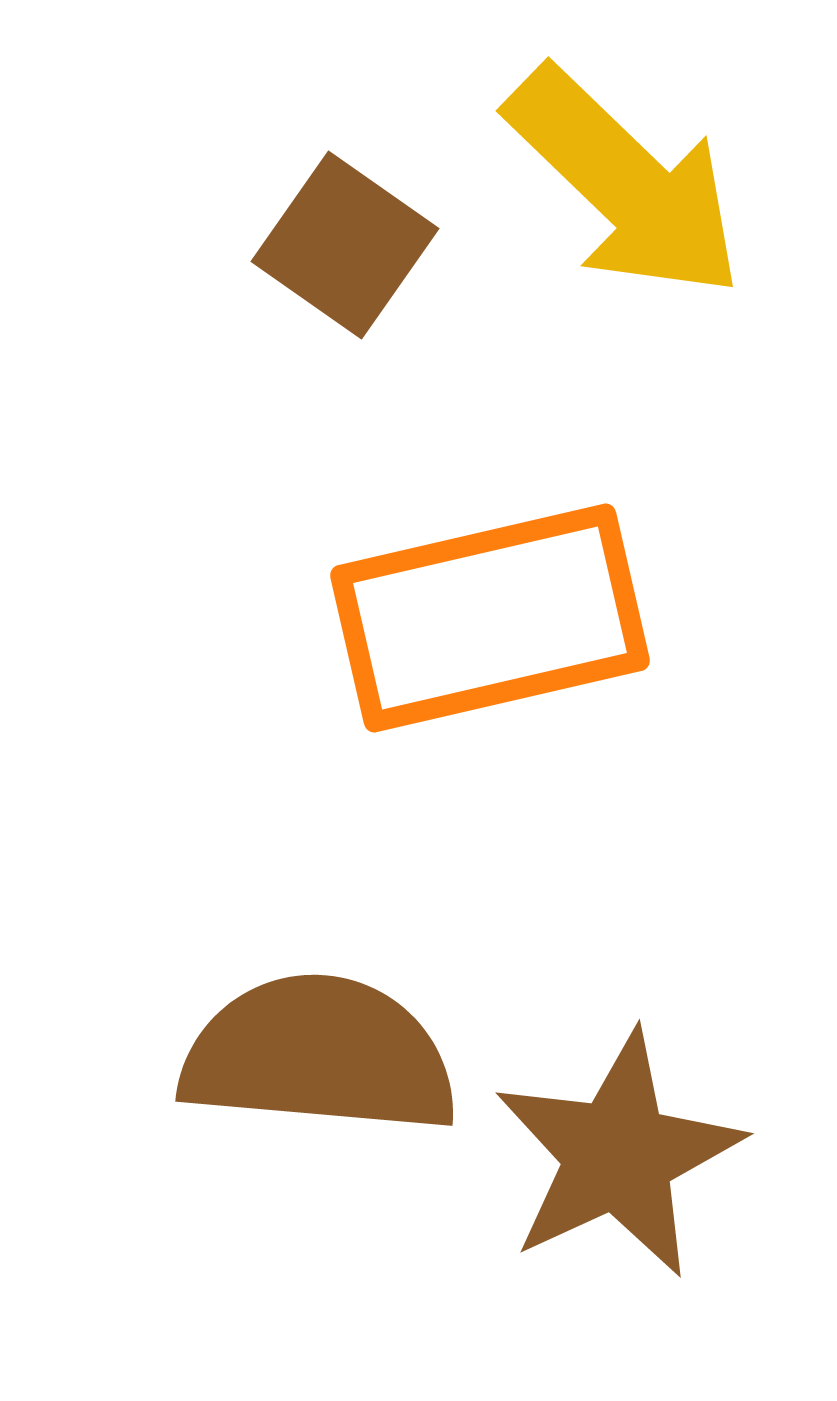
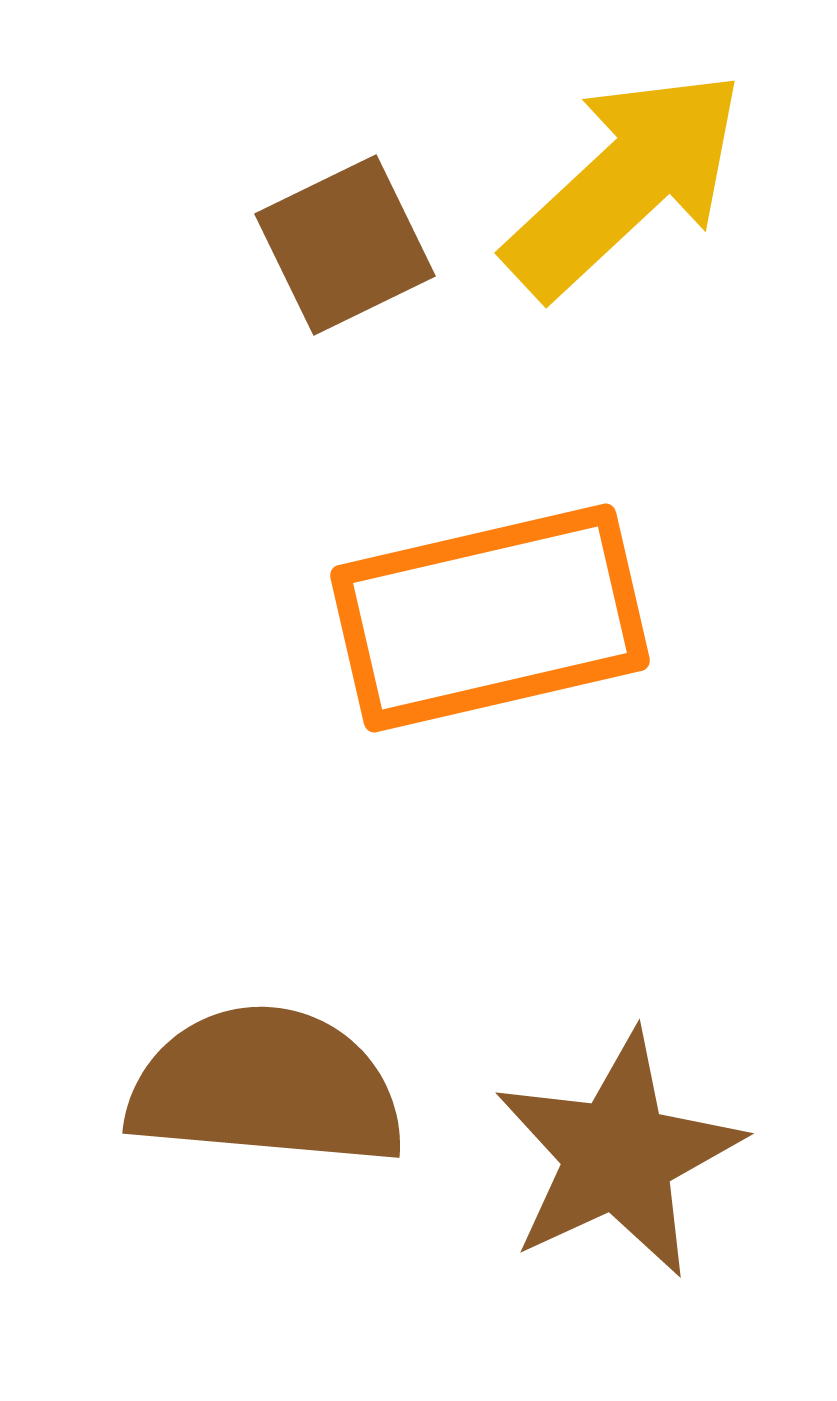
yellow arrow: rotated 87 degrees counterclockwise
brown square: rotated 29 degrees clockwise
brown semicircle: moved 53 px left, 32 px down
